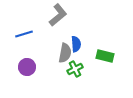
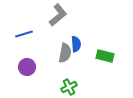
green cross: moved 6 px left, 18 px down
